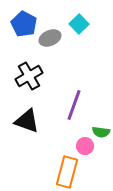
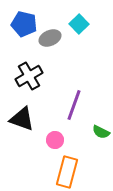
blue pentagon: rotated 15 degrees counterclockwise
black triangle: moved 5 px left, 2 px up
green semicircle: rotated 18 degrees clockwise
pink circle: moved 30 px left, 6 px up
